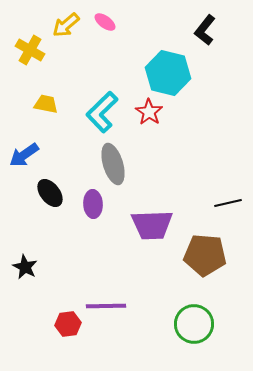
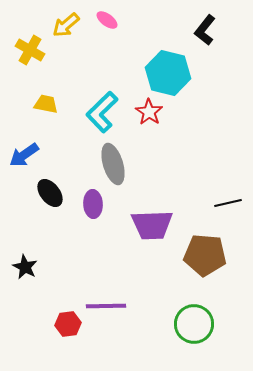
pink ellipse: moved 2 px right, 2 px up
